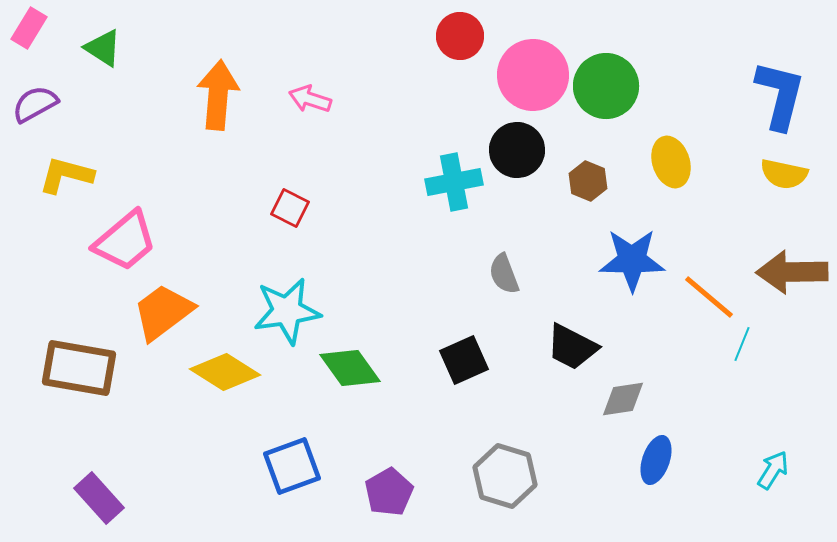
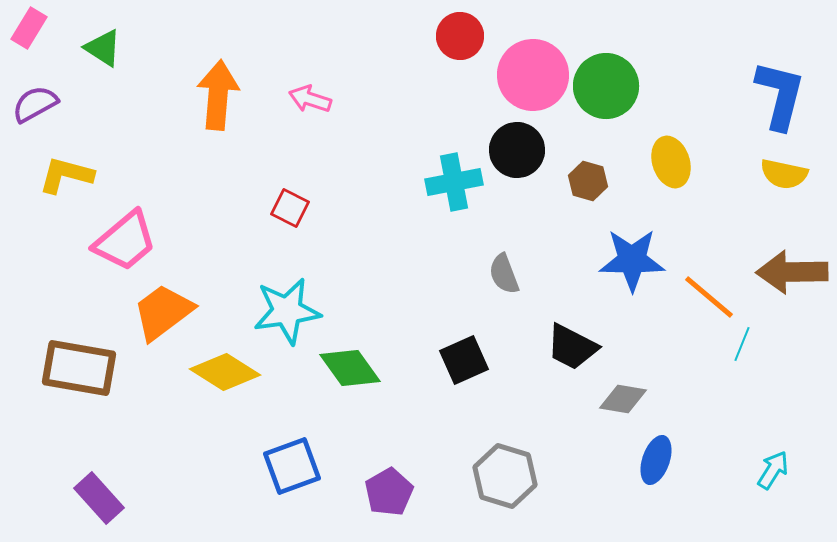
brown hexagon: rotated 6 degrees counterclockwise
gray diamond: rotated 18 degrees clockwise
